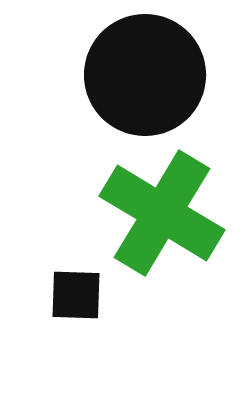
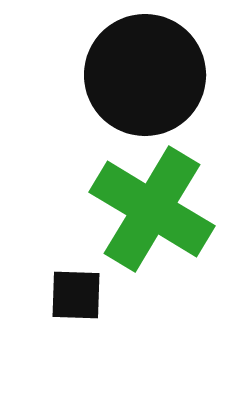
green cross: moved 10 px left, 4 px up
